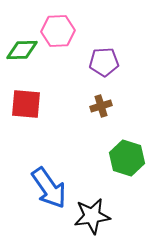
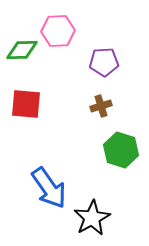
green hexagon: moved 6 px left, 8 px up
black star: moved 2 px down; rotated 21 degrees counterclockwise
